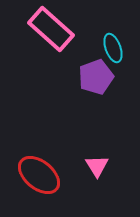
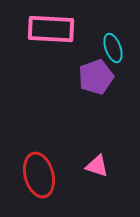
pink rectangle: rotated 39 degrees counterclockwise
pink triangle: rotated 40 degrees counterclockwise
red ellipse: rotated 36 degrees clockwise
